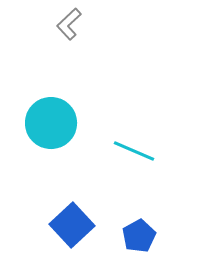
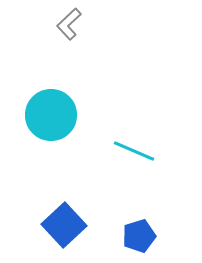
cyan circle: moved 8 px up
blue square: moved 8 px left
blue pentagon: rotated 12 degrees clockwise
